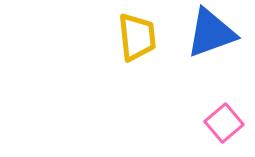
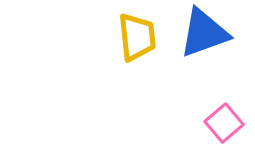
blue triangle: moved 7 px left
